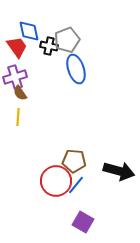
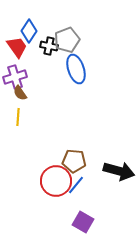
blue diamond: rotated 45 degrees clockwise
